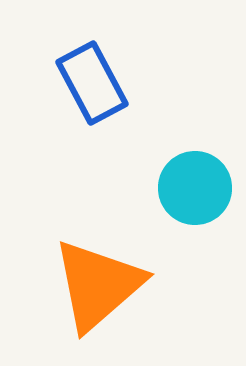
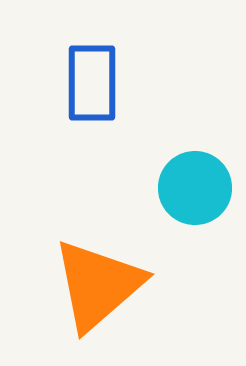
blue rectangle: rotated 28 degrees clockwise
